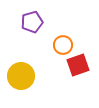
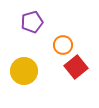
red square: moved 2 px left, 2 px down; rotated 20 degrees counterclockwise
yellow circle: moved 3 px right, 5 px up
